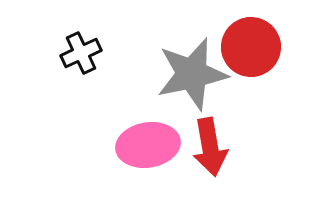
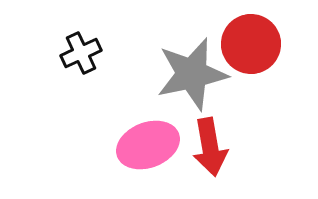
red circle: moved 3 px up
pink ellipse: rotated 12 degrees counterclockwise
